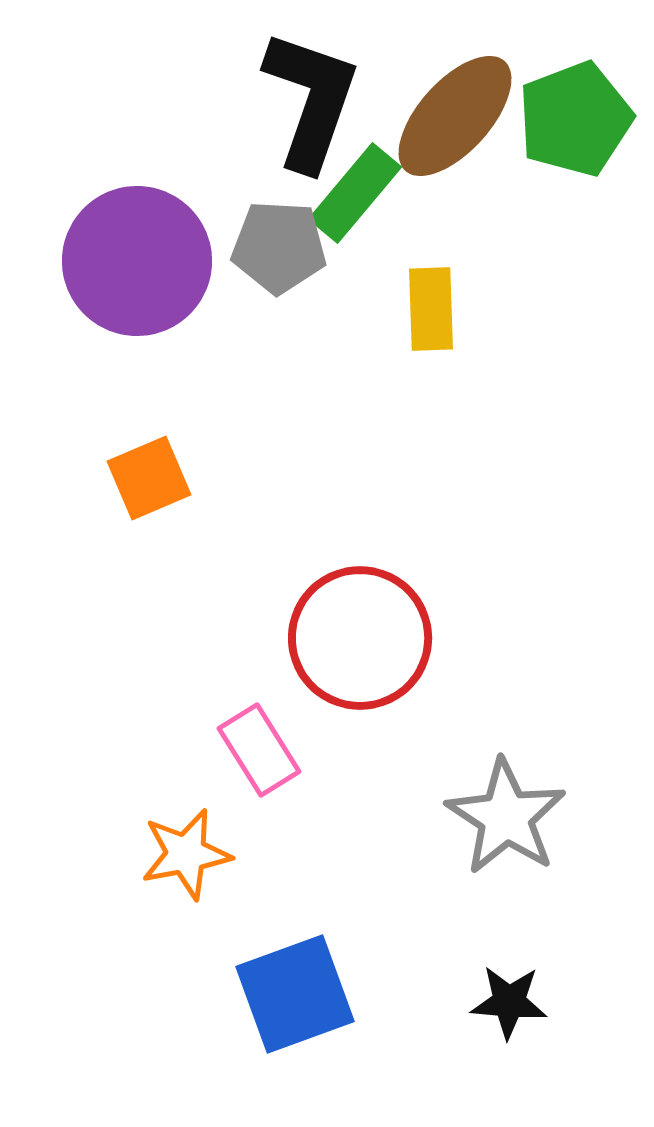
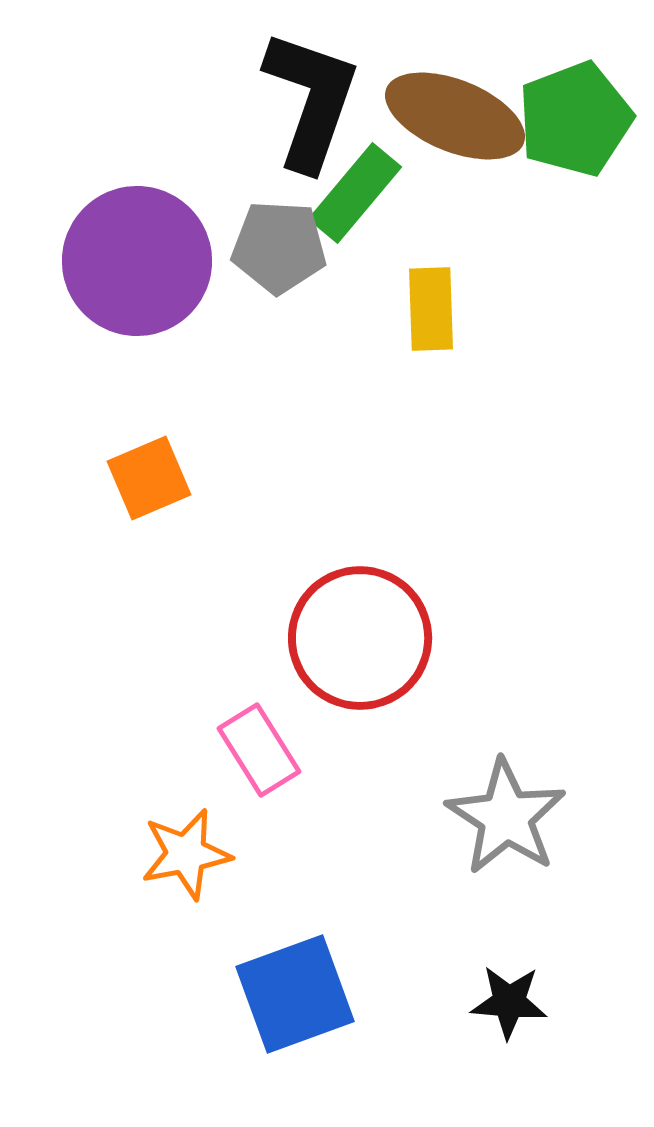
brown ellipse: rotated 70 degrees clockwise
